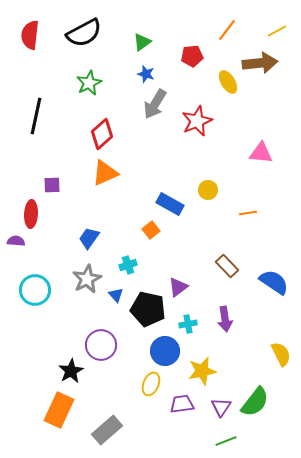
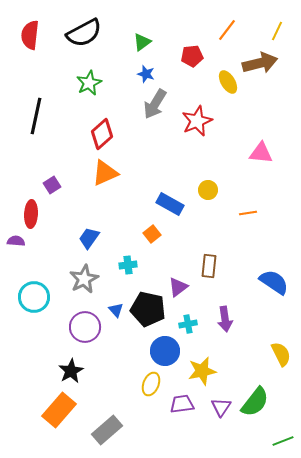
yellow line at (277, 31): rotated 36 degrees counterclockwise
brown arrow at (260, 63): rotated 8 degrees counterclockwise
purple square at (52, 185): rotated 30 degrees counterclockwise
orange square at (151, 230): moved 1 px right, 4 px down
cyan cross at (128, 265): rotated 12 degrees clockwise
brown rectangle at (227, 266): moved 18 px left; rotated 50 degrees clockwise
gray star at (87, 279): moved 3 px left
cyan circle at (35, 290): moved 1 px left, 7 px down
blue triangle at (116, 295): moved 15 px down
purple circle at (101, 345): moved 16 px left, 18 px up
orange rectangle at (59, 410): rotated 16 degrees clockwise
green line at (226, 441): moved 57 px right
